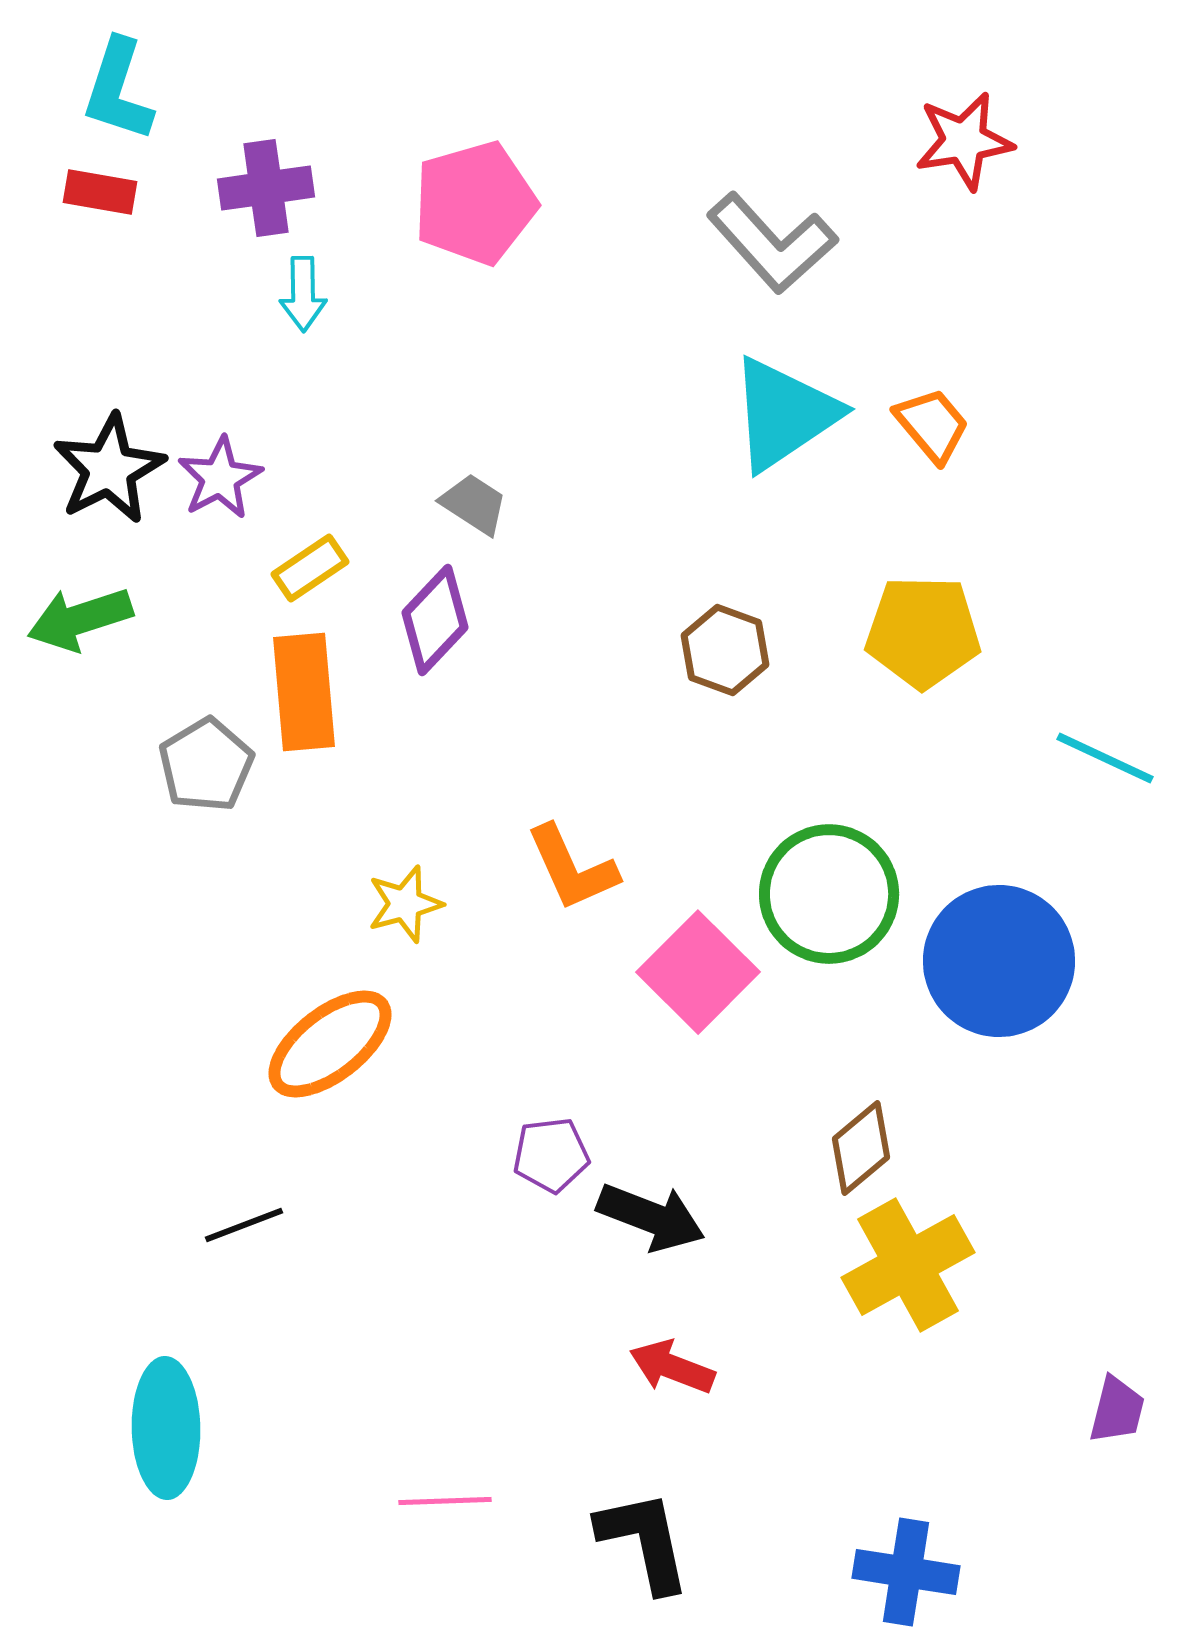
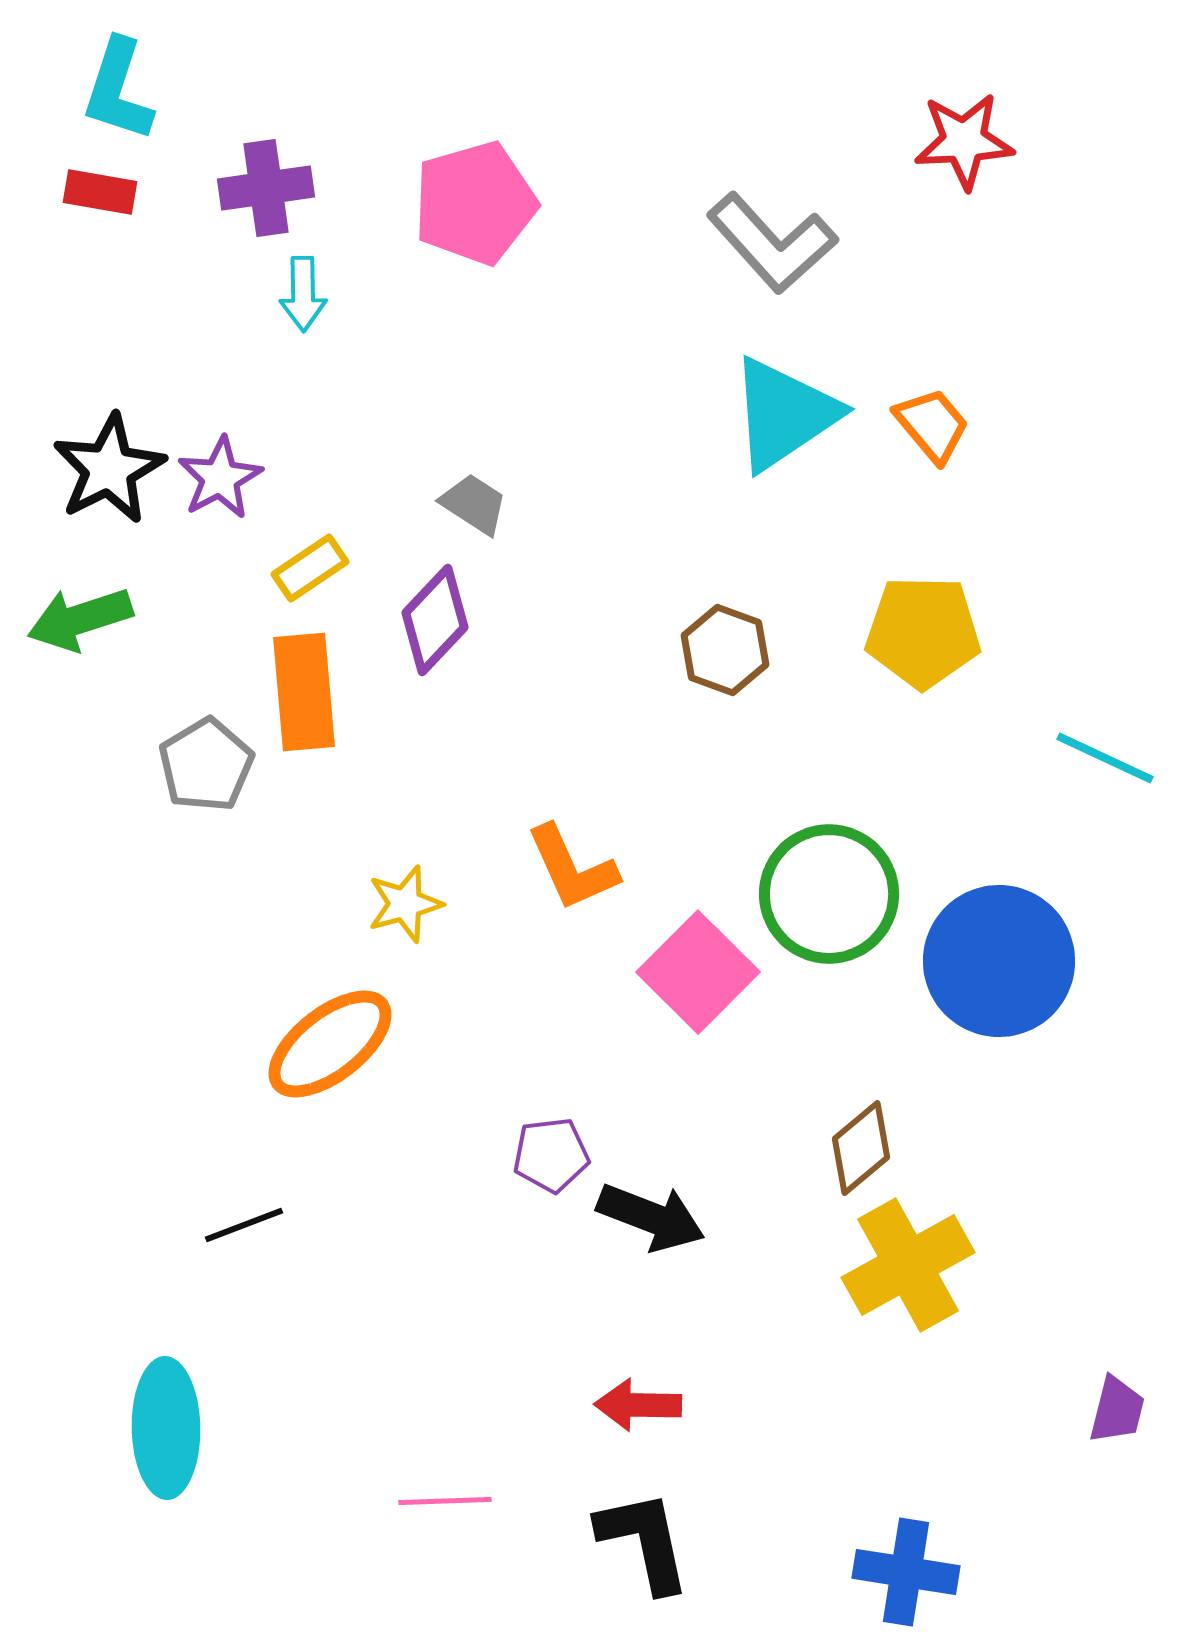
red star: rotated 6 degrees clockwise
red arrow: moved 34 px left, 38 px down; rotated 20 degrees counterclockwise
